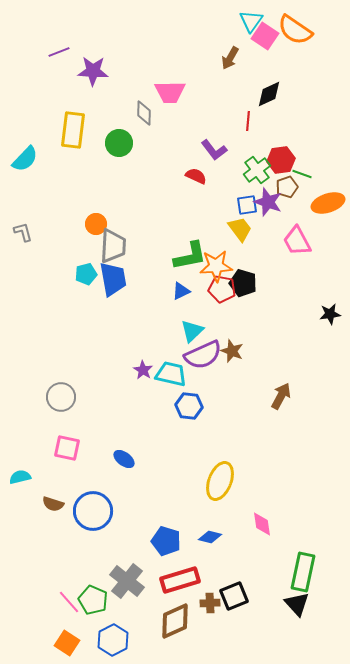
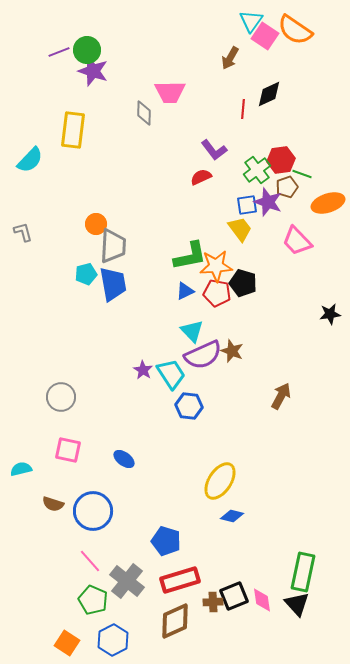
purple star at (93, 71): rotated 16 degrees clockwise
red line at (248, 121): moved 5 px left, 12 px up
green circle at (119, 143): moved 32 px left, 93 px up
cyan semicircle at (25, 159): moved 5 px right, 1 px down
red semicircle at (196, 176): moved 5 px right, 1 px down; rotated 50 degrees counterclockwise
pink trapezoid at (297, 241): rotated 16 degrees counterclockwise
blue trapezoid at (113, 279): moved 5 px down
red pentagon at (222, 289): moved 5 px left, 4 px down
blue triangle at (181, 291): moved 4 px right
cyan triangle at (192, 331): rotated 30 degrees counterclockwise
cyan trapezoid at (171, 374): rotated 44 degrees clockwise
pink square at (67, 448): moved 1 px right, 2 px down
cyan semicircle at (20, 477): moved 1 px right, 8 px up
yellow ellipse at (220, 481): rotated 12 degrees clockwise
pink diamond at (262, 524): moved 76 px down
blue diamond at (210, 537): moved 22 px right, 21 px up
pink line at (69, 602): moved 21 px right, 41 px up
brown cross at (210, 603): moved 3 px right, 1 px up
